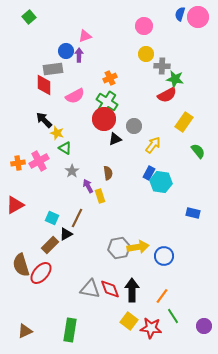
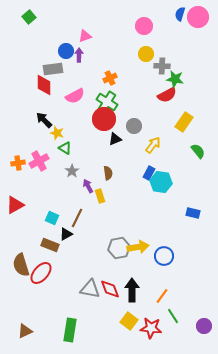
brown rectangle at (50, 245): rotated 66 degrees clockwise
